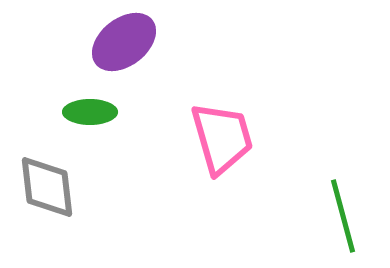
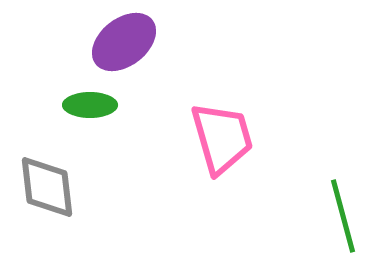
green ellipse: moved 7 px up
